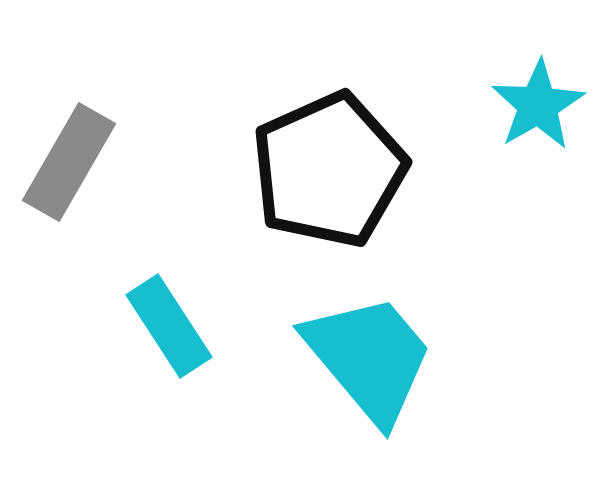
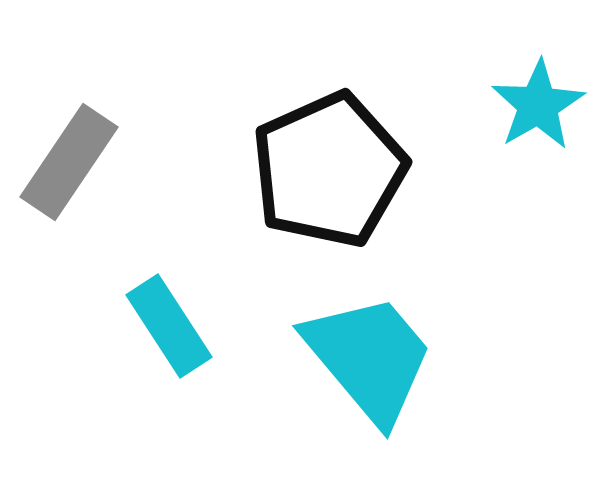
gray rectangle: rotated 4 degrees clockwise
